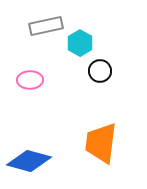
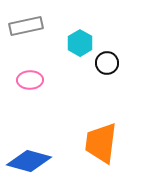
gray rectangle: moved 20 px left
black circle: moved 7 px right, 8 px up
